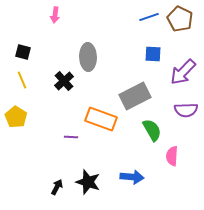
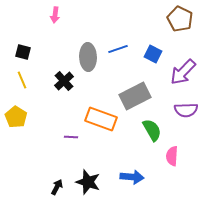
blue line: moved 31 px left, 32 px down
blue square: rotated 24 degrees clockwise
